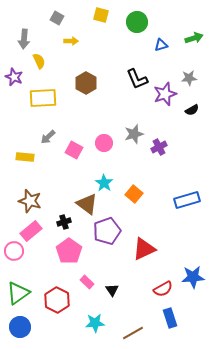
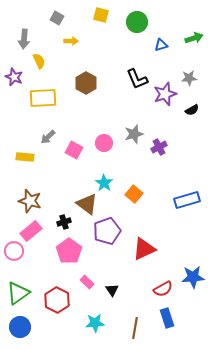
blue rectangle at (170, 318): moved 3 px left
brown line at (133, 333): moved 2 px right, 5 px up; rotated 50 degrees counterclockwise
